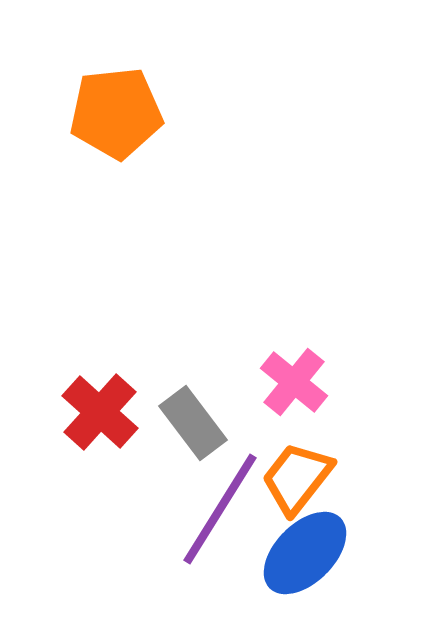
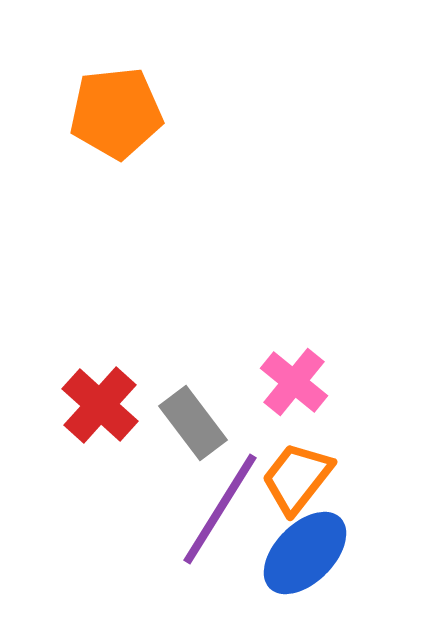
red cross: moved 7 px up
